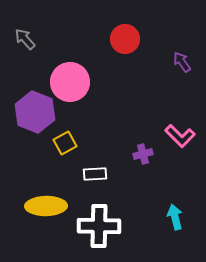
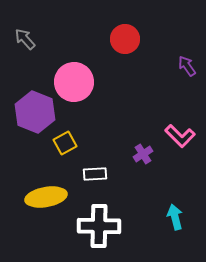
purple arrow: moved 5 px right, 4 px down
pink circle: moved 4 px right
purple cross: rotated 18 degrees counterclockwise
yellow ellipse: moved 9 px up; rotated 9 degrees counterclockwise
